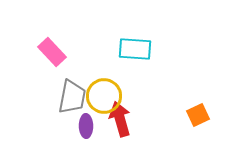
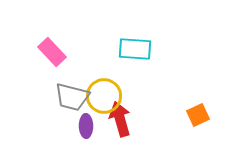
gray trapezoid: rotated 93 degrees clockwise
